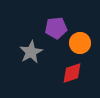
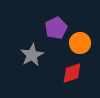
purple pentagon: rotated 20 degrees counterclockwise
gray star: moved 1 px right, 3 px down
